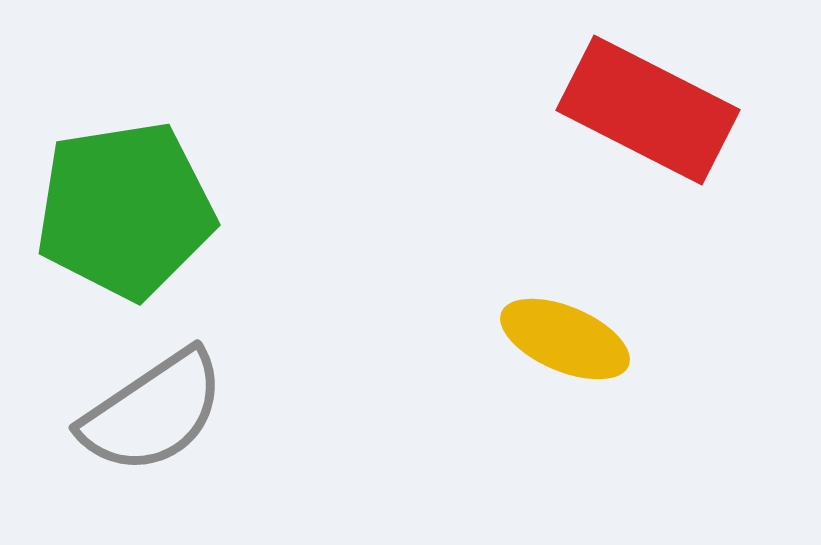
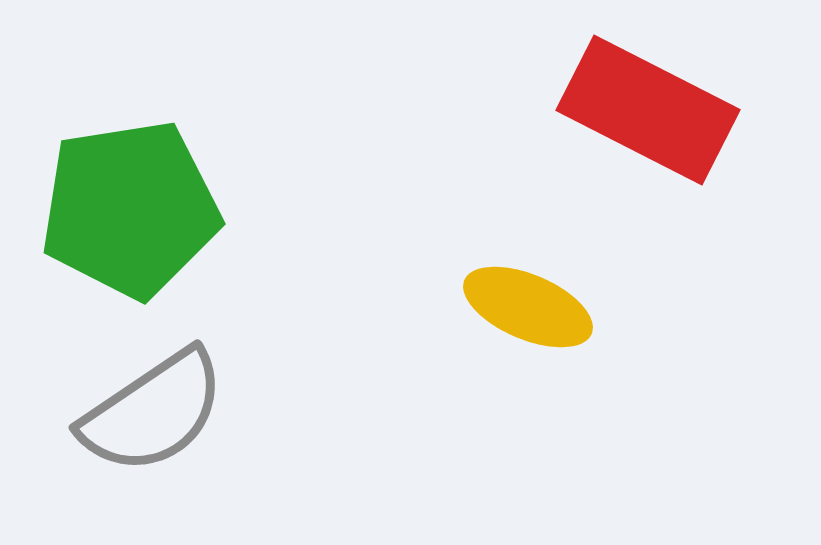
green pentagon: moved 5 px right, 1 px up
yellow ellipse: moved 37 px left, 32 px up
